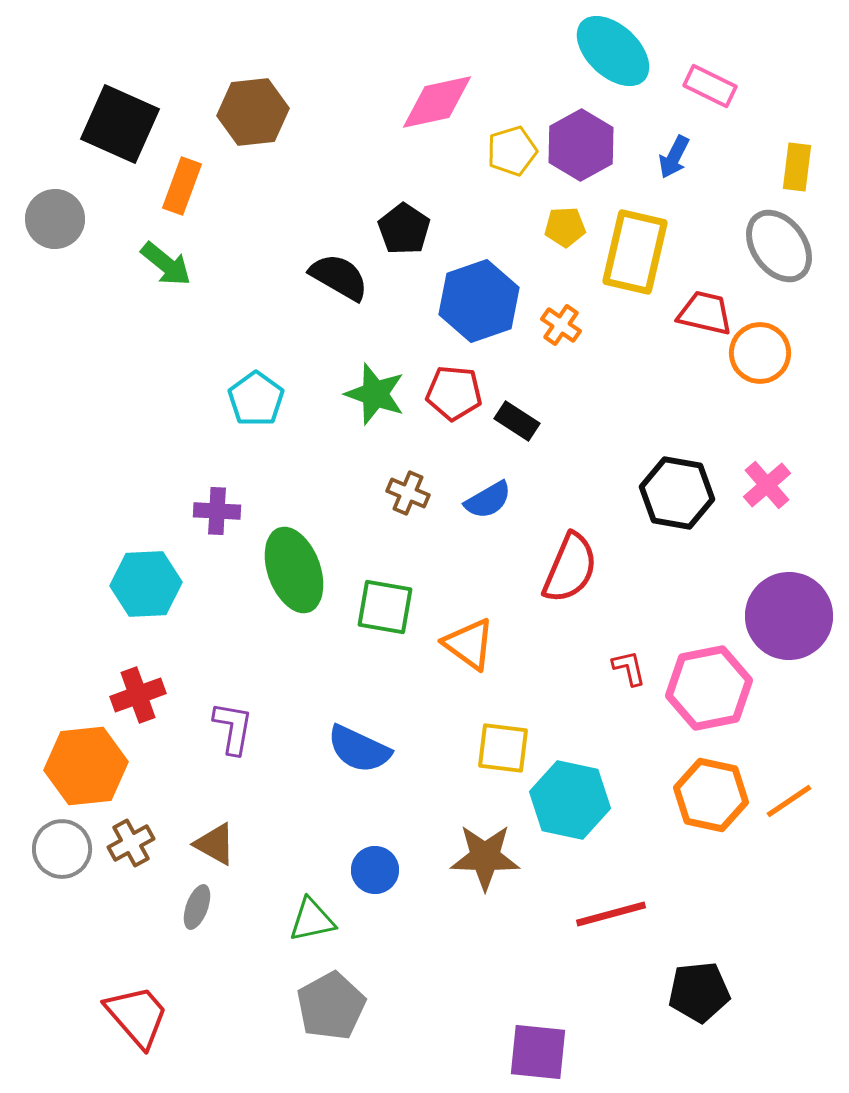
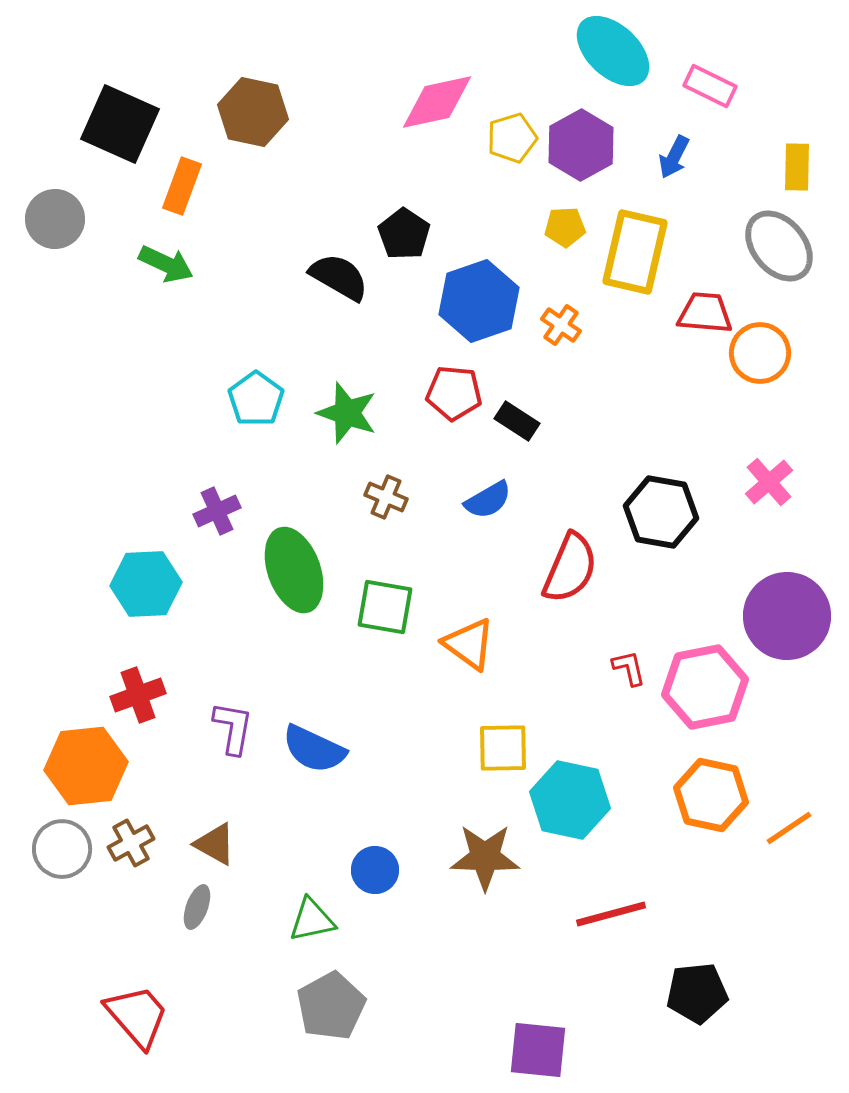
brown hexagon at (253, 112): rotated 18 degrees clockwise
yellow pentagon at (512, 151): moved 13 px up
yellow rectangle at (797, 167): rotated 6 degrees counterclockwise
black pentagon at (404, 229): moved 5 px down
gray ellipse at (779, 246): rotated 4 degrees counterclockwise
green arrow at (166, 264): rotated 14 degrees counterclockwise
red trapezoid at (705, 313): rotated 8 degrees counterclockwise
green star at (375, 394): moved 28 px left, 19 px down
pink cross at (767, 485): moved 2 px right, 3 px up
brown cross at (408, 493): moved 22 px left, 4 px down
black hexagon at (677, 493): moved 16 px left, 19 px down
purple cross at (217, 511): rotated 27 degrees counterclockwise
purple circle at (789, 616): moved 2 px left
pink hexagon at (709, 688): moved 4 px left, 1 px up
yellow square at (503, 748): rotated 8 degrees counterclockwise
blue semicircle at (359, 749): moved 45 px left
orange line at (789, 801): moved 27 px down
black pentagon at (699, 992): moved 2 px left, 1 px down
purple square at (538, 1052): moved 2 px up
